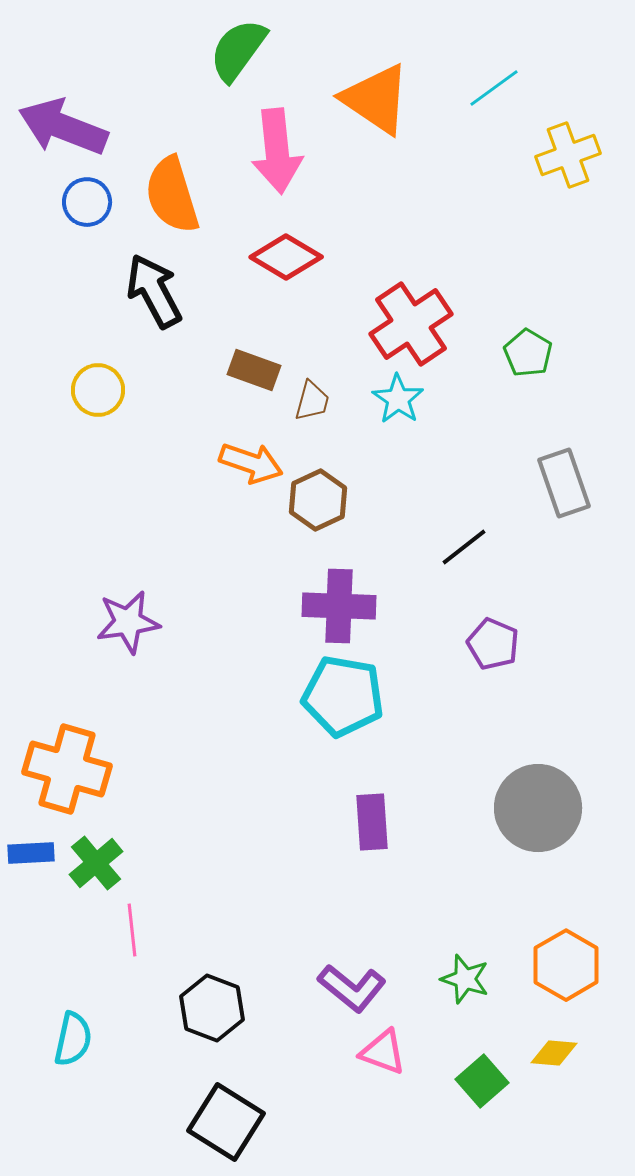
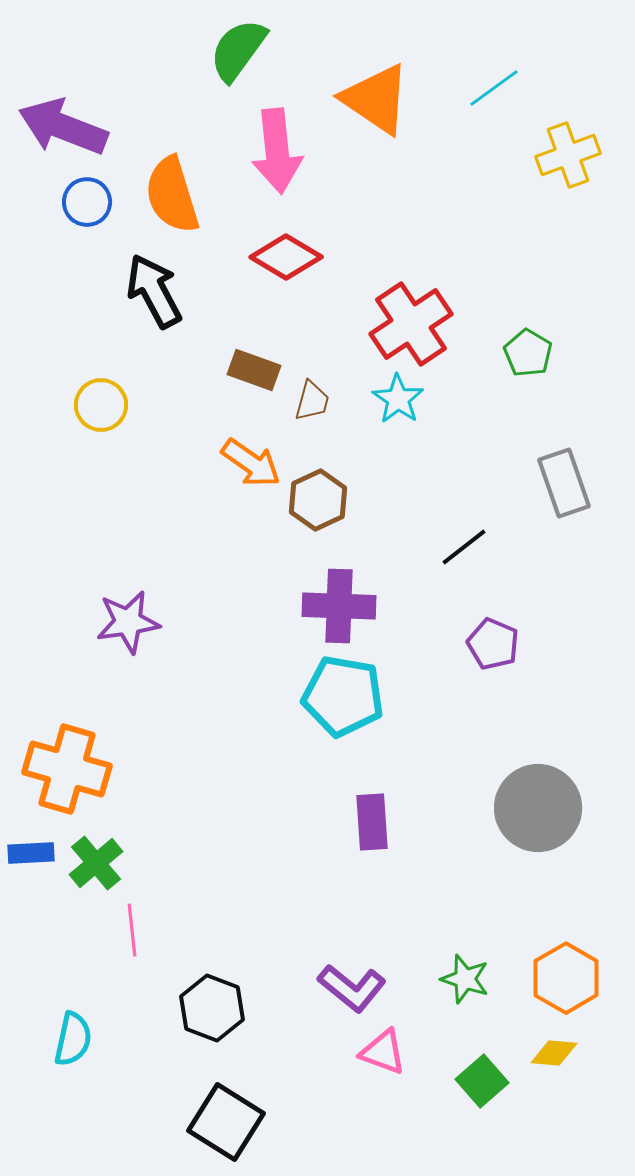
yellow circle: moved 3 px right, 15 px down
orange arrow: rotated 16 degrees clockwise
orange hexagon: moved 13 px down
